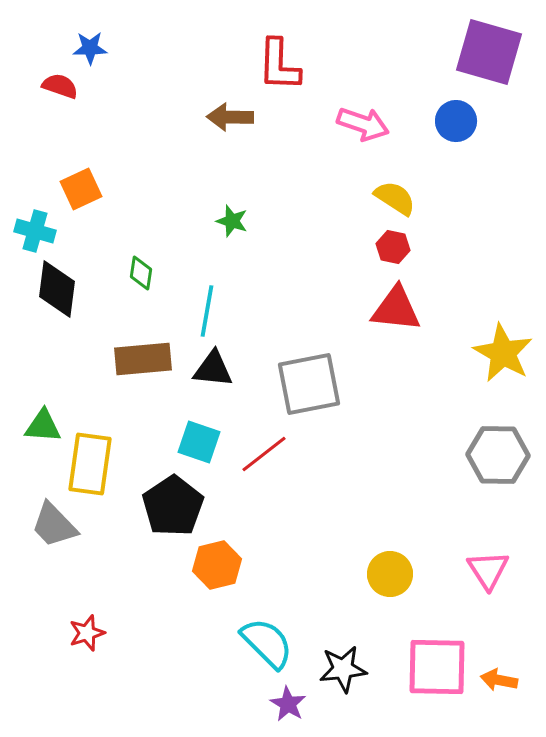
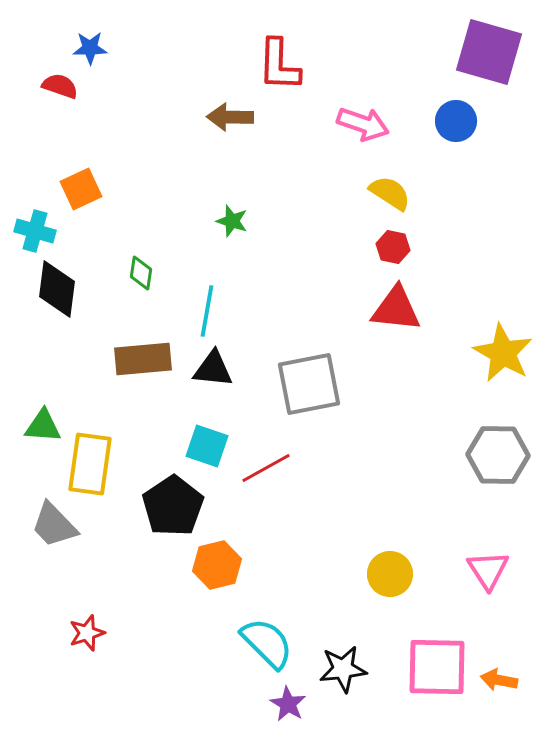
yellow semicircle: moved 5 px left, 5 px up
cyan square: moved 8 px right, 4 px down
red line: moved 2 px right, 14 px down; rotated 9 degrees clockwise
